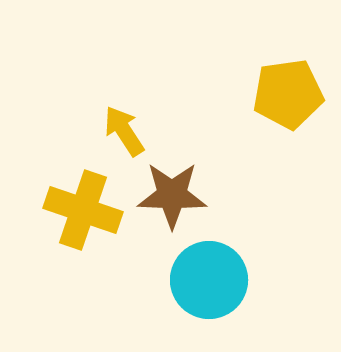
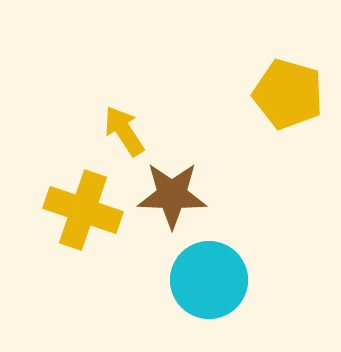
yellow pentagon: rotated 24 degrees clockwise
